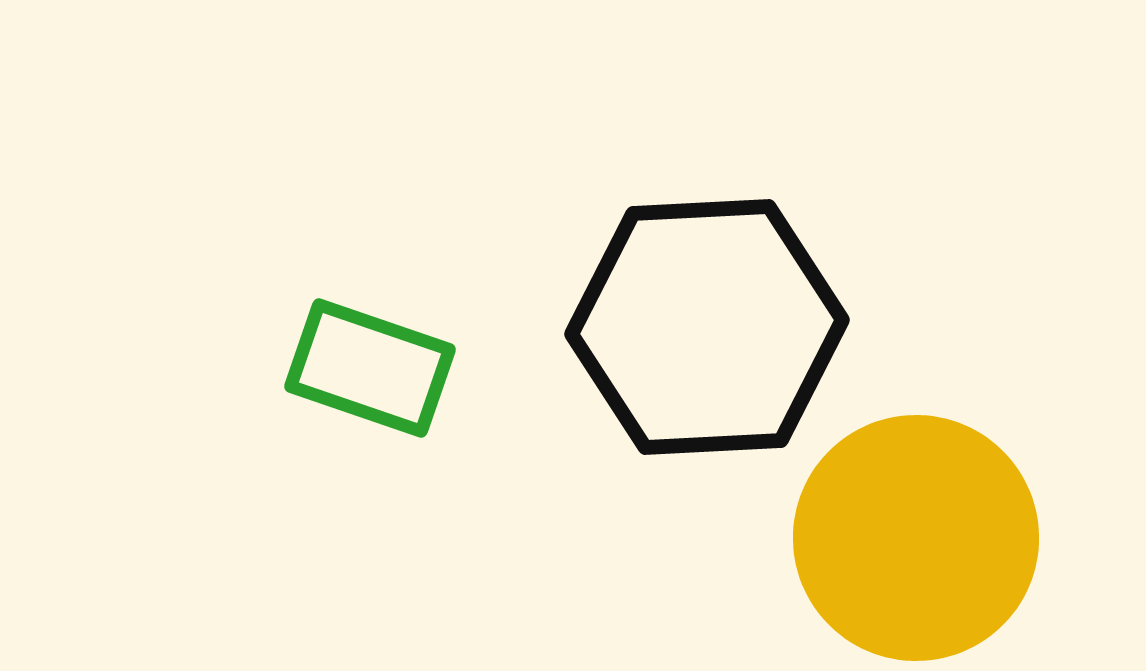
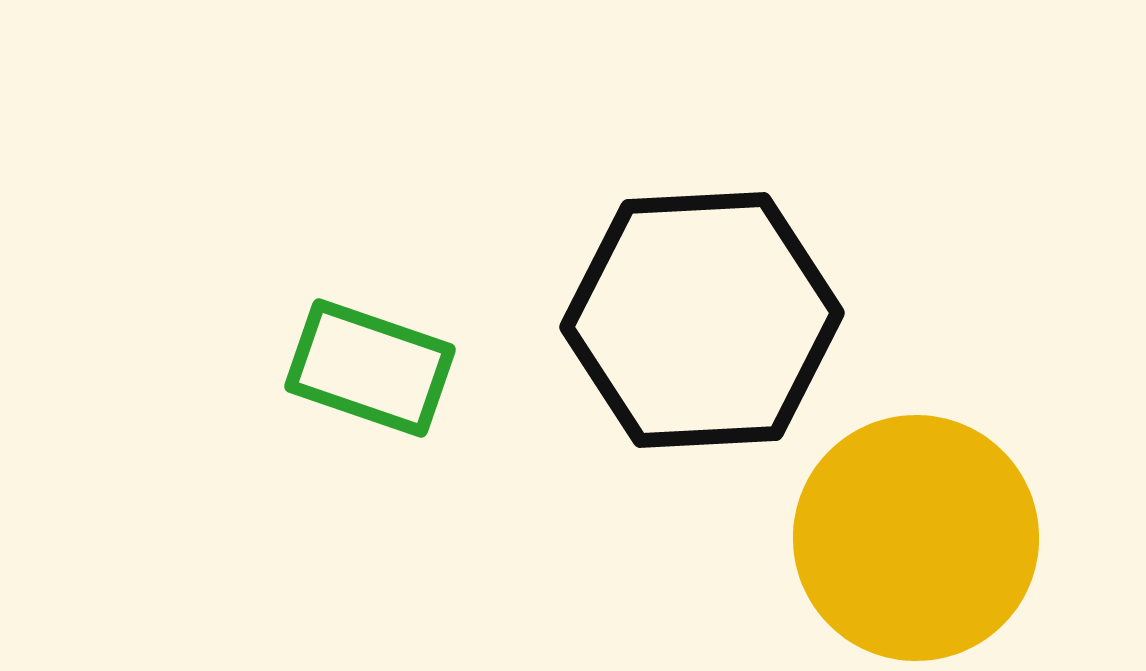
black hexagon: moved 5 px left, 7 px up
